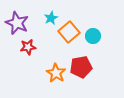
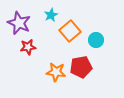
cyan star: moved 3 px up
purple star: moved 2 px right
orange square: moved 1 px right, 1 px up
cyan circle: moved 3 px right, 4 px down
orange star: moved 1 px up; rotated 24 degrees counterclockwise
